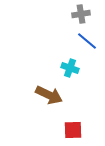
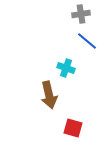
cyan cross: moved 4 px left
brown arrow: rotated 52 degrees clockwise
red square: moved 2 px up; rotated 18 degrees clockwise
